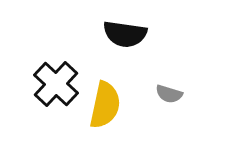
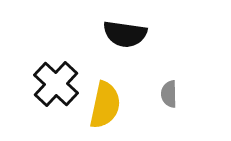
gray semicircle: rotated 72 degrees clockwise
